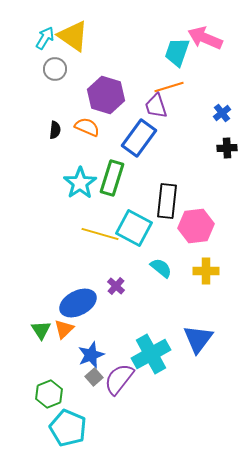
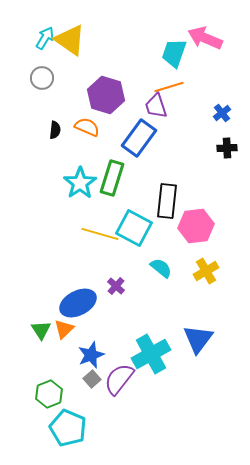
yellow triangle: moved 3 px left, 4 px down
cyan trapezoid: moved 3 px left, 1 px down
gray circle: moved 13 px left, 9 px down
yellow cross: rotated 30 degrees counterclockwise
gray square: moved 2 px left, 2 px down
